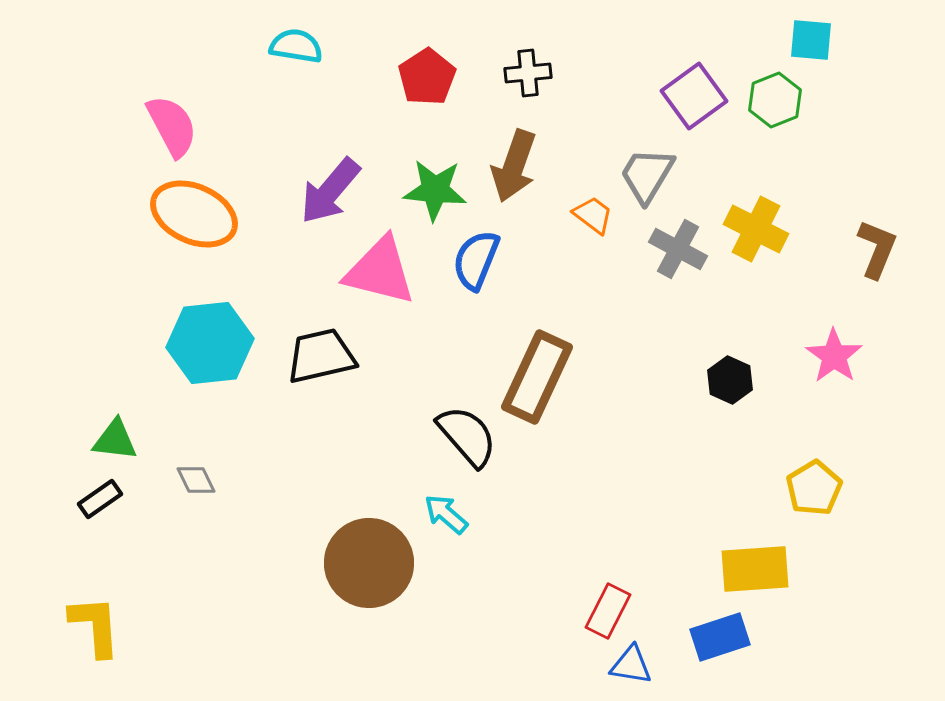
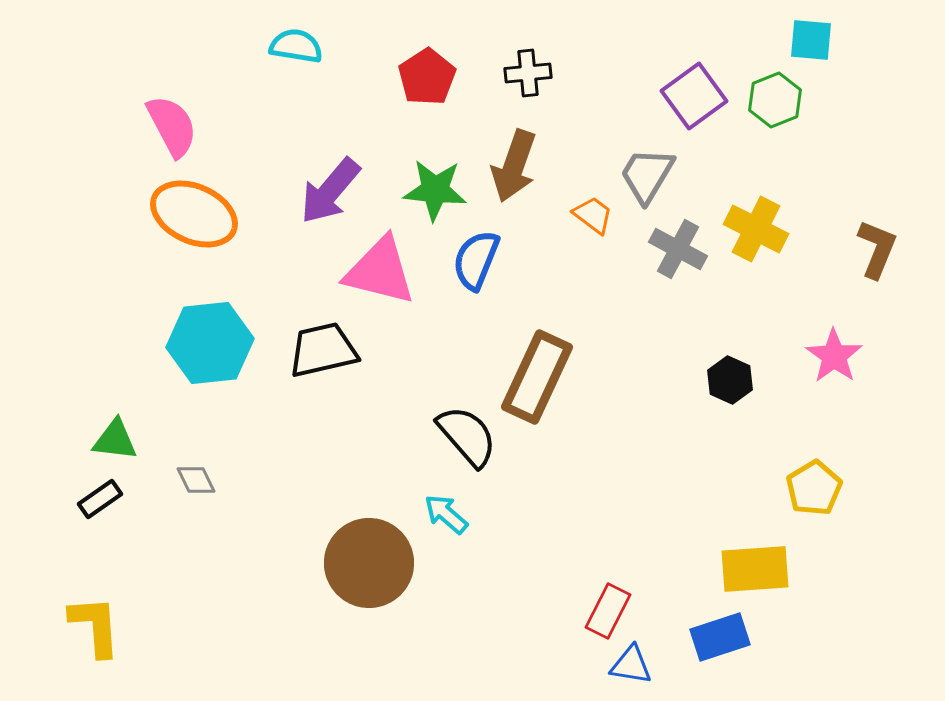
black trapezoid: moved 2 px right, 6 px up
